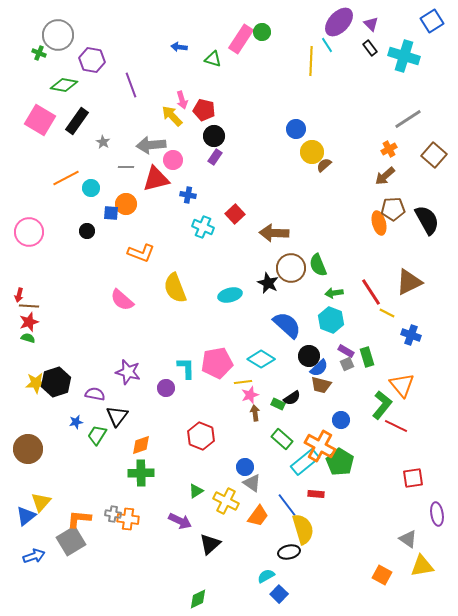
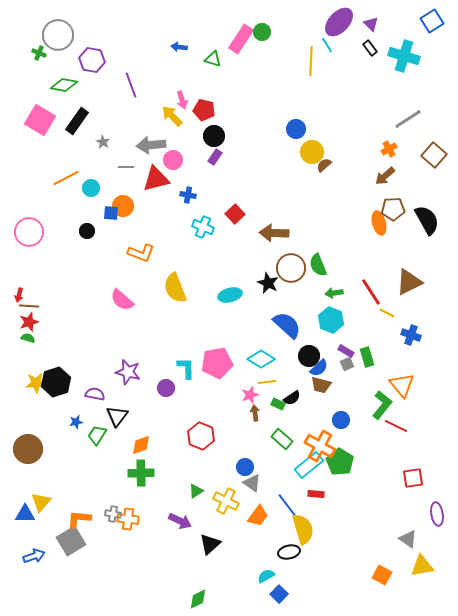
orange circle at (126, 204): moved 3 px left, 2 px down
yellow line at (243, 382): moved 24 px right
cyan rectangle at (305, 462): moved 4 px right, 3 px down
blue triangle at (26, 516): moved 1 px left, 2 px up; rotated 40 degrees clockwise
